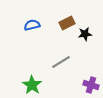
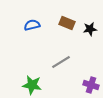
brown rectangle: rotated 49 degrees clockwise
black star: moved 5 px right, 5 px up
green star: rotated 24 degrees counterclockwise
